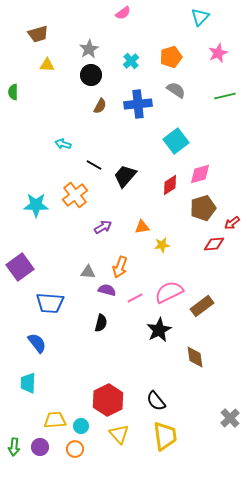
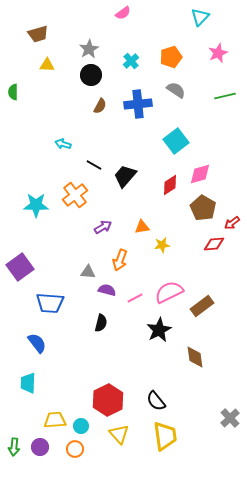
brown pentagon at (203, 208): rotated 25 degrees counterclockwise
orange arrow at (120, 267): moved 7 px up
